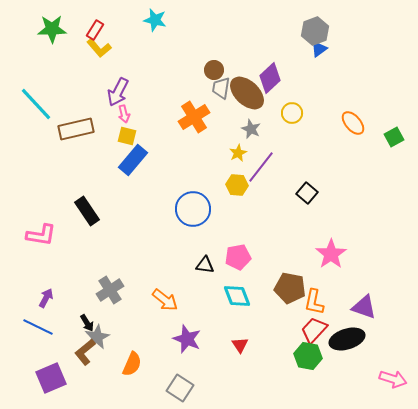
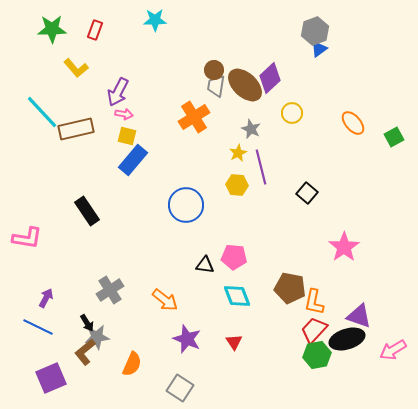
cyan star at (155, 20): rotated 15 degrees counterclockwise
red rectangle at (95, 30): rotated 12 degrees counterclockwise
yellow L-shape at (99, 48): moved 23 px left, 20 px down
gray trapezoid at (221, 88): moved 5 px left, 2 px up
brown ellipse at (247, 93): moved 2 px left, 8 px up
cyan line at (36, 104): moved 6 px right, 8 px down
pink arrow at (124, 114): rotated 66 degrees counterclockwise
purple line at (261, 167): rotated 52 degrees counterclockwise
blue circle at (193, 209): moved 7 px left, 4 px up
pink L-shape at (41, 235): moved 14 px left, 3 px down
pink star at (331, 254): moved 13 px right, 7 px up
pink pentagon at (238, 257): moved 4 px left; rotated 15 degrees clockwise
purple triangle at (364, 307): moved 5 px left, 9 px down
gray star at (97, 337): rotated 20 degrees clockwise
red triangle at (240, 345): moved 6 px left, 3 px up
green hexagon at (308, 356): moved 9 px right, 1 px up; rotated 20 degrees counterclockwise
pink arrow at (393, 379): moved 29 px up; rotated 132 degrees clockwise
